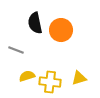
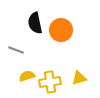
yellow cross: rotated 15 degrees counterclockwise
